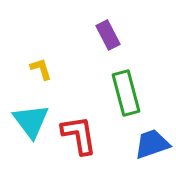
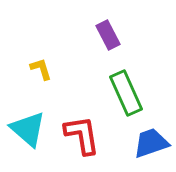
green rectangle: rotated 9 degrees counterclockwise
cyan triangle: moved 3 px left, 8 px down; rotated 12 degrees counterclockwise
red L-shape: moved 3 px right
blue trapezoid: moved 1 px left, 1 px up
